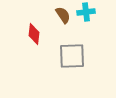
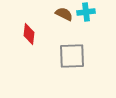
brown semicircle: moved 1 px right, 1 px up; rotated 30 degrees counterclockwise
red diamond: moved 5 px left
